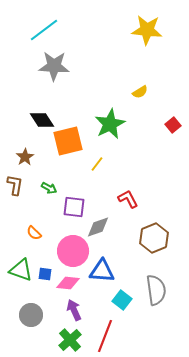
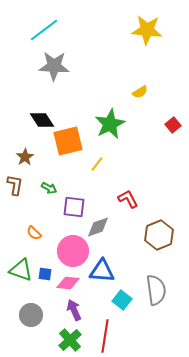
brown hexagon: moved 5 px right, 3 px up
red line: rotated 12 degrees counterclockwise
